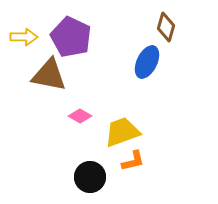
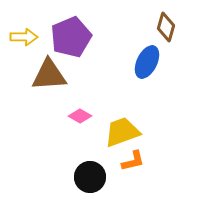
purple pentagon: rotated 24 degrees clockwise
brown triangle: rotated 15 degrees counterclockwise
